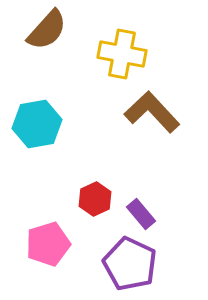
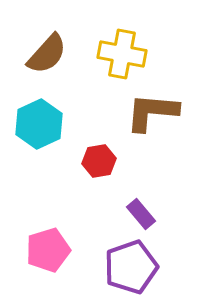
brown semicircle: moved 24 px down
brown L-shape: rotated 42 degrees counterclockwise
cyan hexagon: moved 2 px right; rotated 15 degrees counterclockwise
red hexagon: moved 4 px right, 38 px up; rotated 16 degrees clockwise
pink pentagon: moved 6 px down
purple pentagon: moved 1 px right, 3 px down; rotated 28 degrees clockwise
